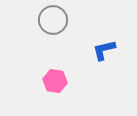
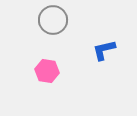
pink hexagon: moved 8 px left, 10 px up
